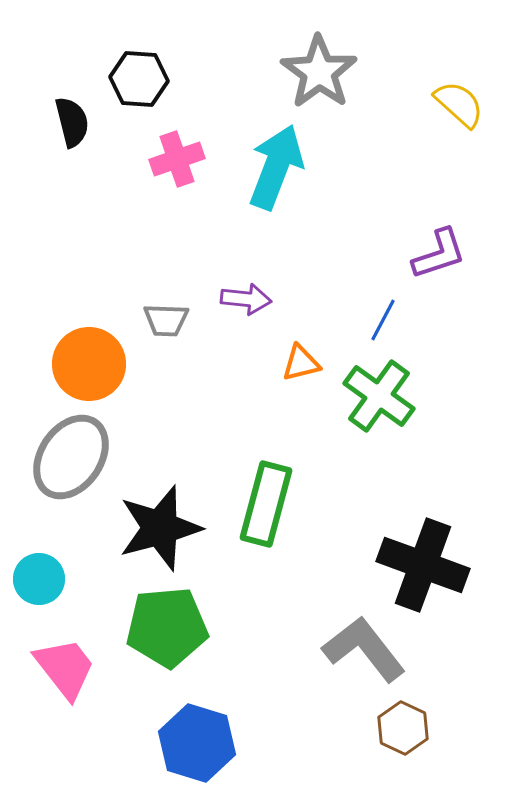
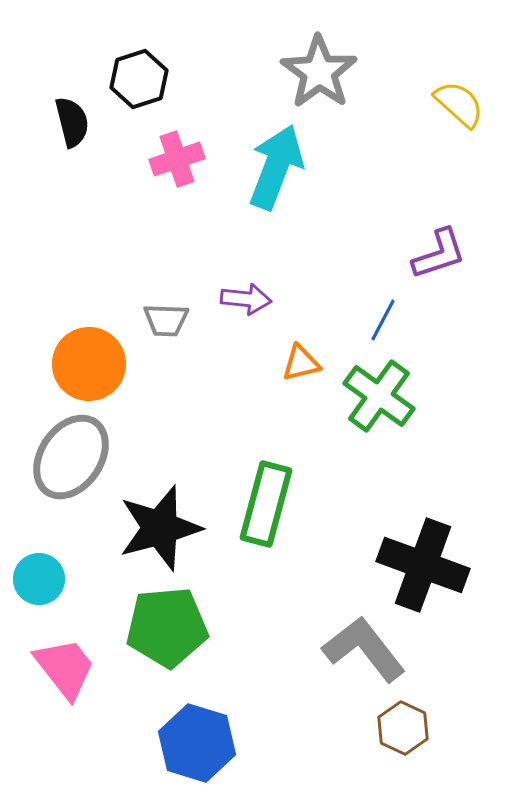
black hexagon: rotated 22 degrees counterclockwise
